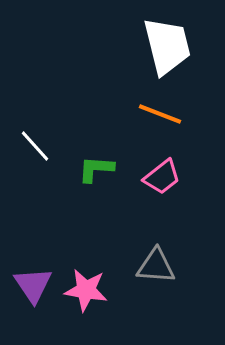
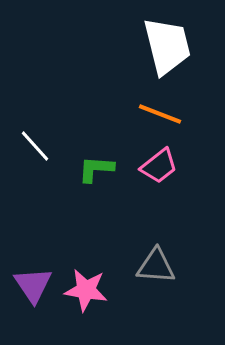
pink trapezoid: moved 3 px left, 11 px up
